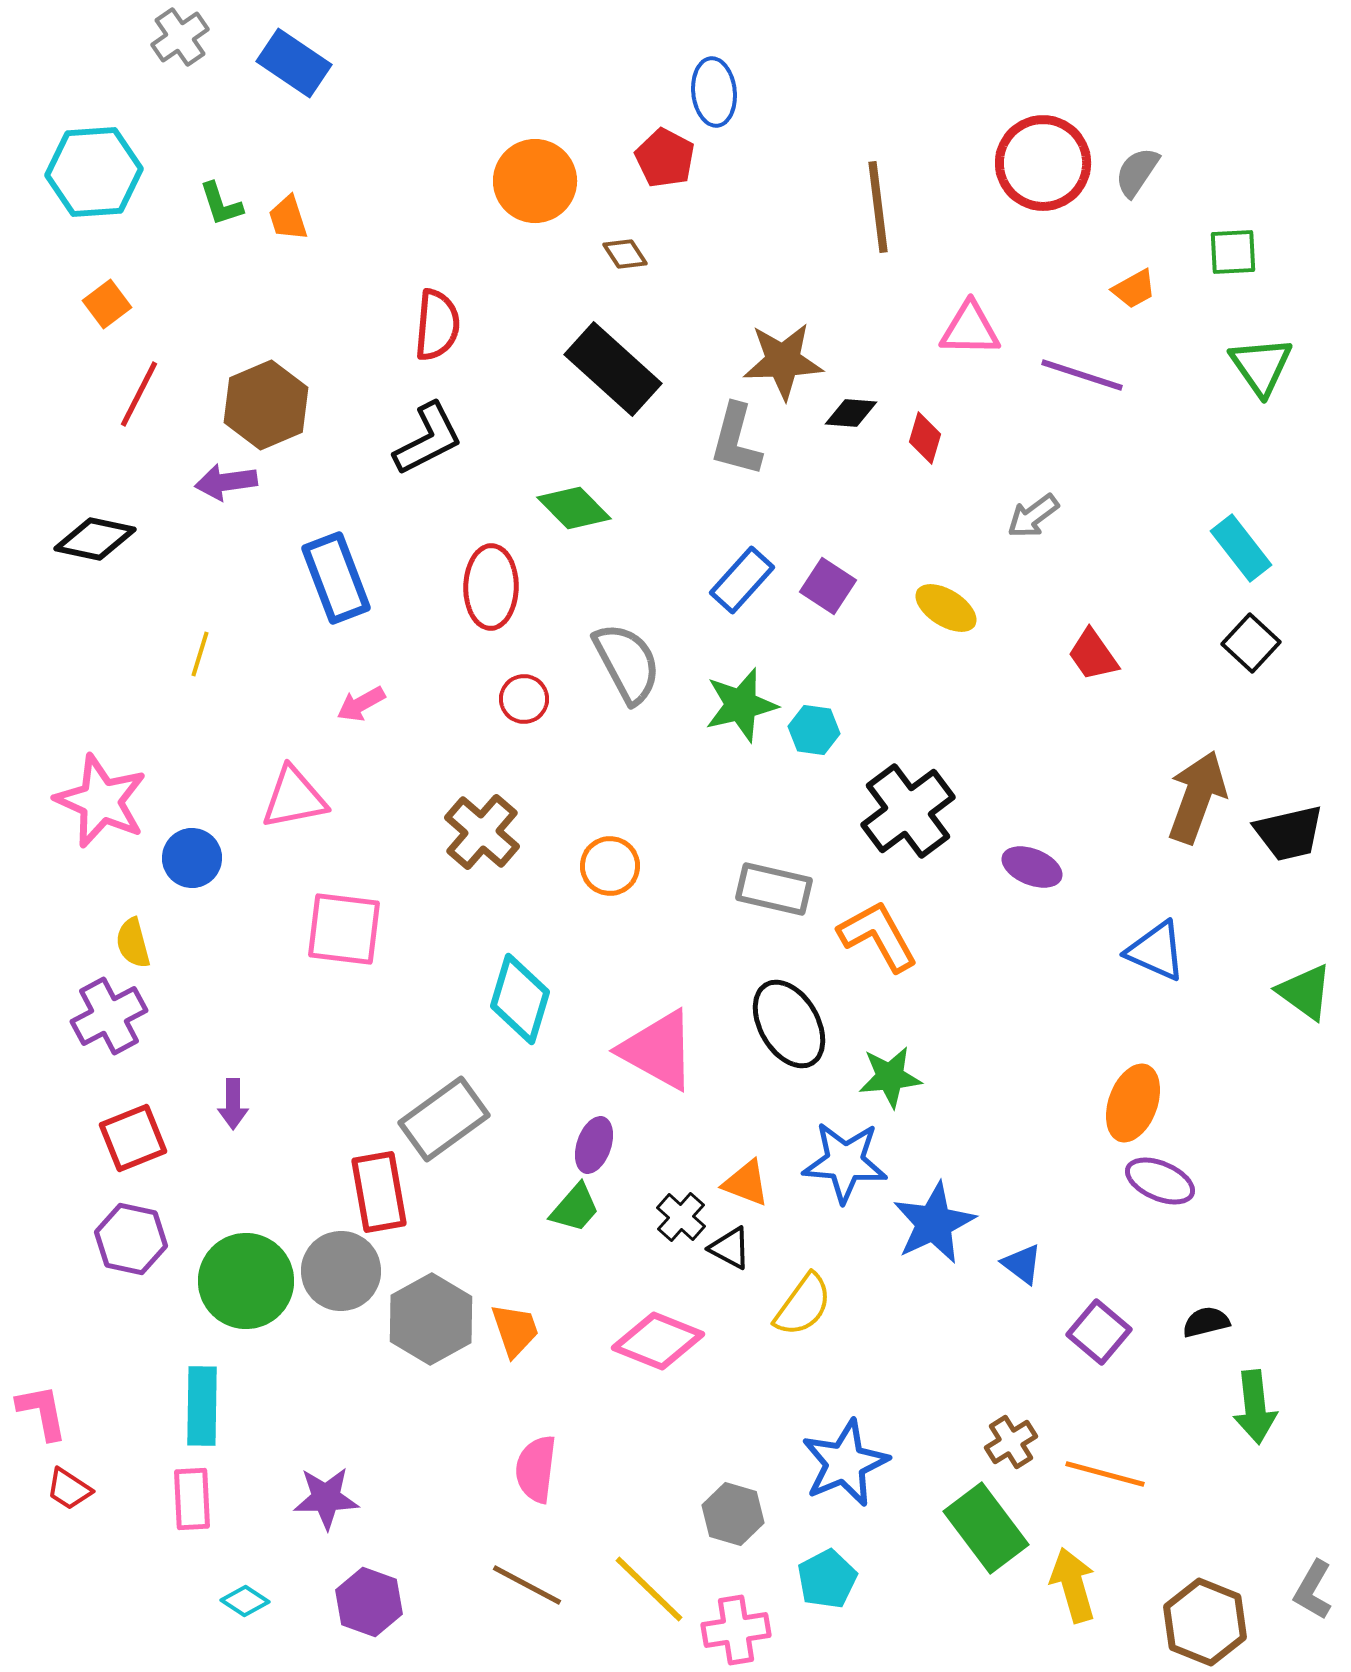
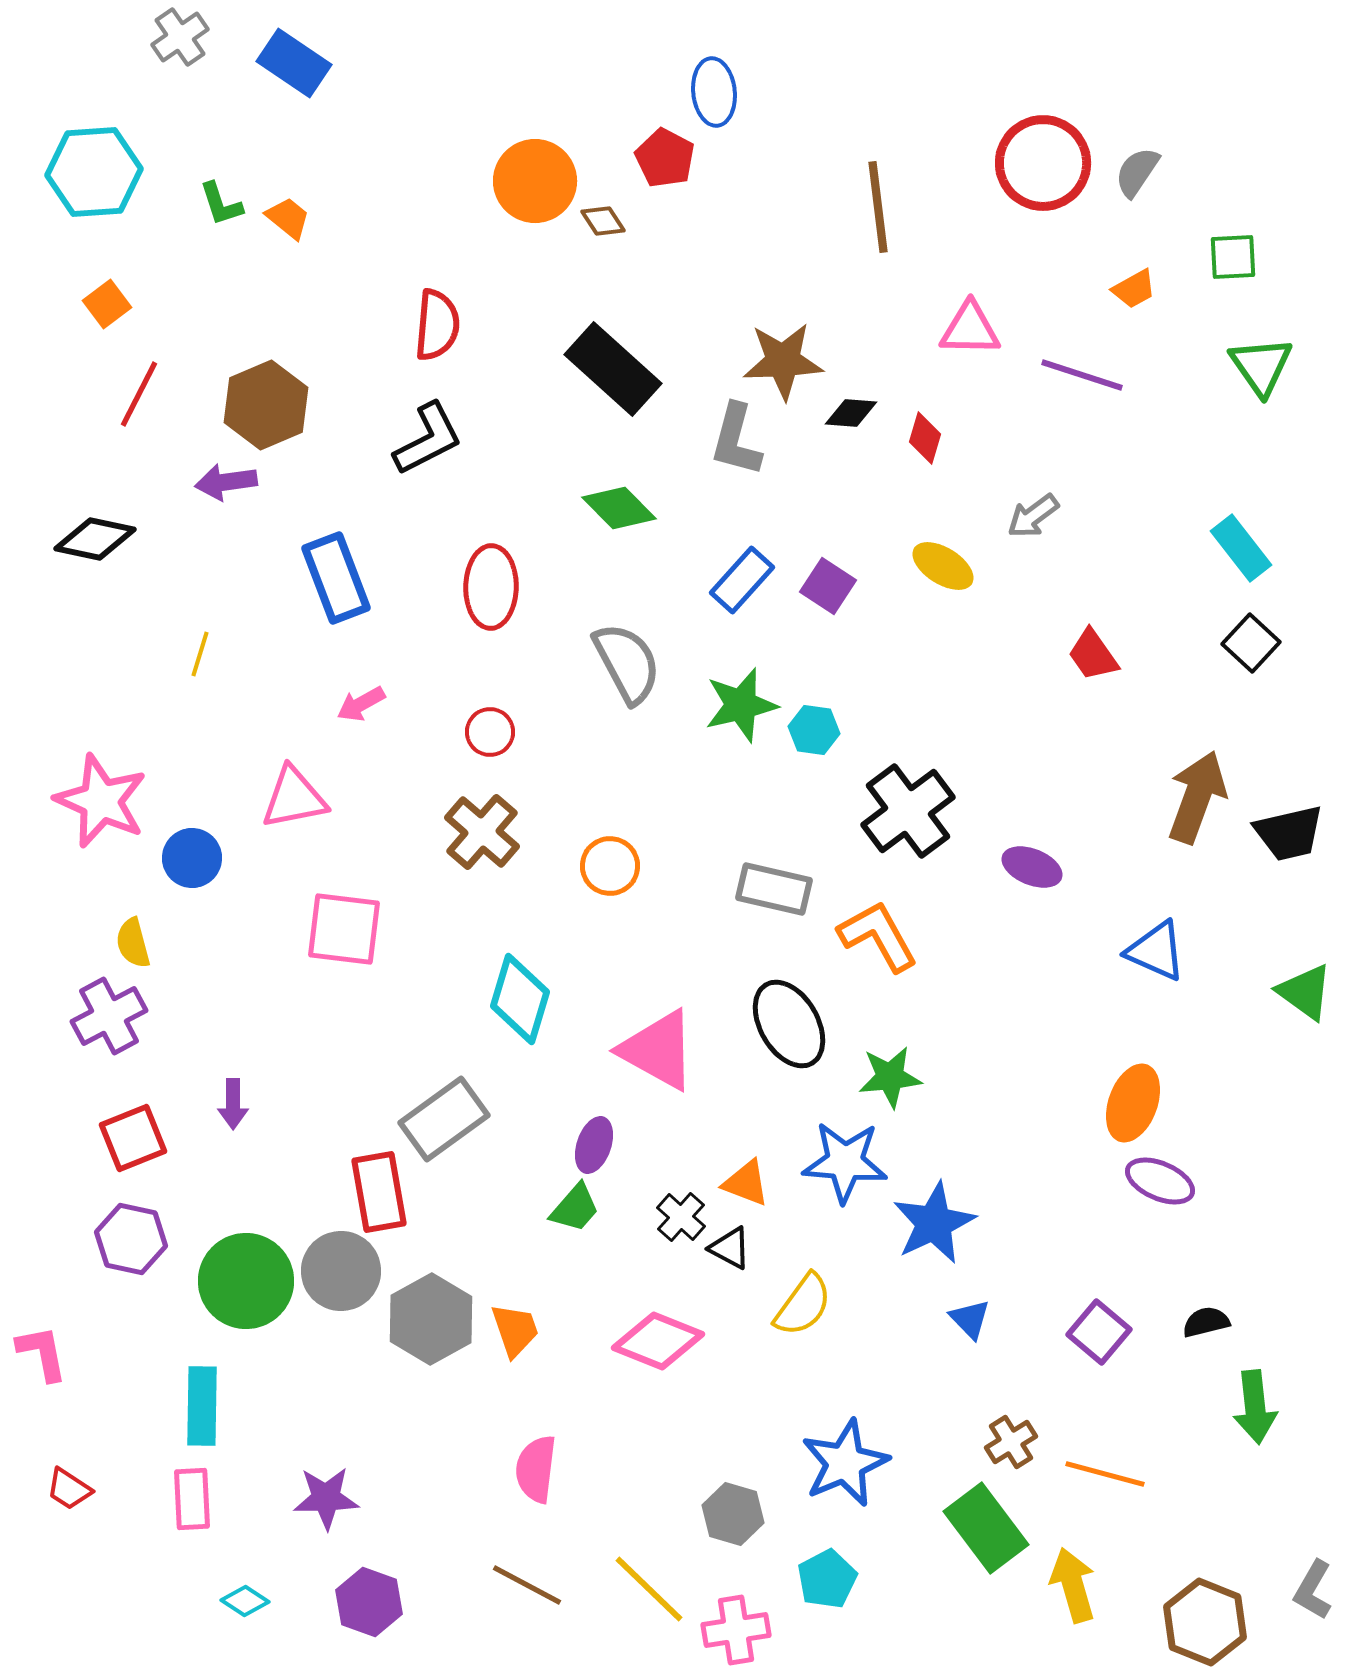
orange trapezoid at (288, 218): rotated 147 degrees clockwise
green square at (1233, 252): moved 5 px down
brown diamond at (625, 254): moved 22 px left, 33 px up
green diamond at (574, 508): moved 45 px right
yellow ellipse at (946, 608): moved 3 px left, 42 px up
red circle at (524, 699): moved 34 px left, 33 px down
blue triangle at (1022, 1264): moved 52 px left, 55 px down; rotated 9 degrees clockwise
pink L-shape at (42, 1412): moved 59 px up
